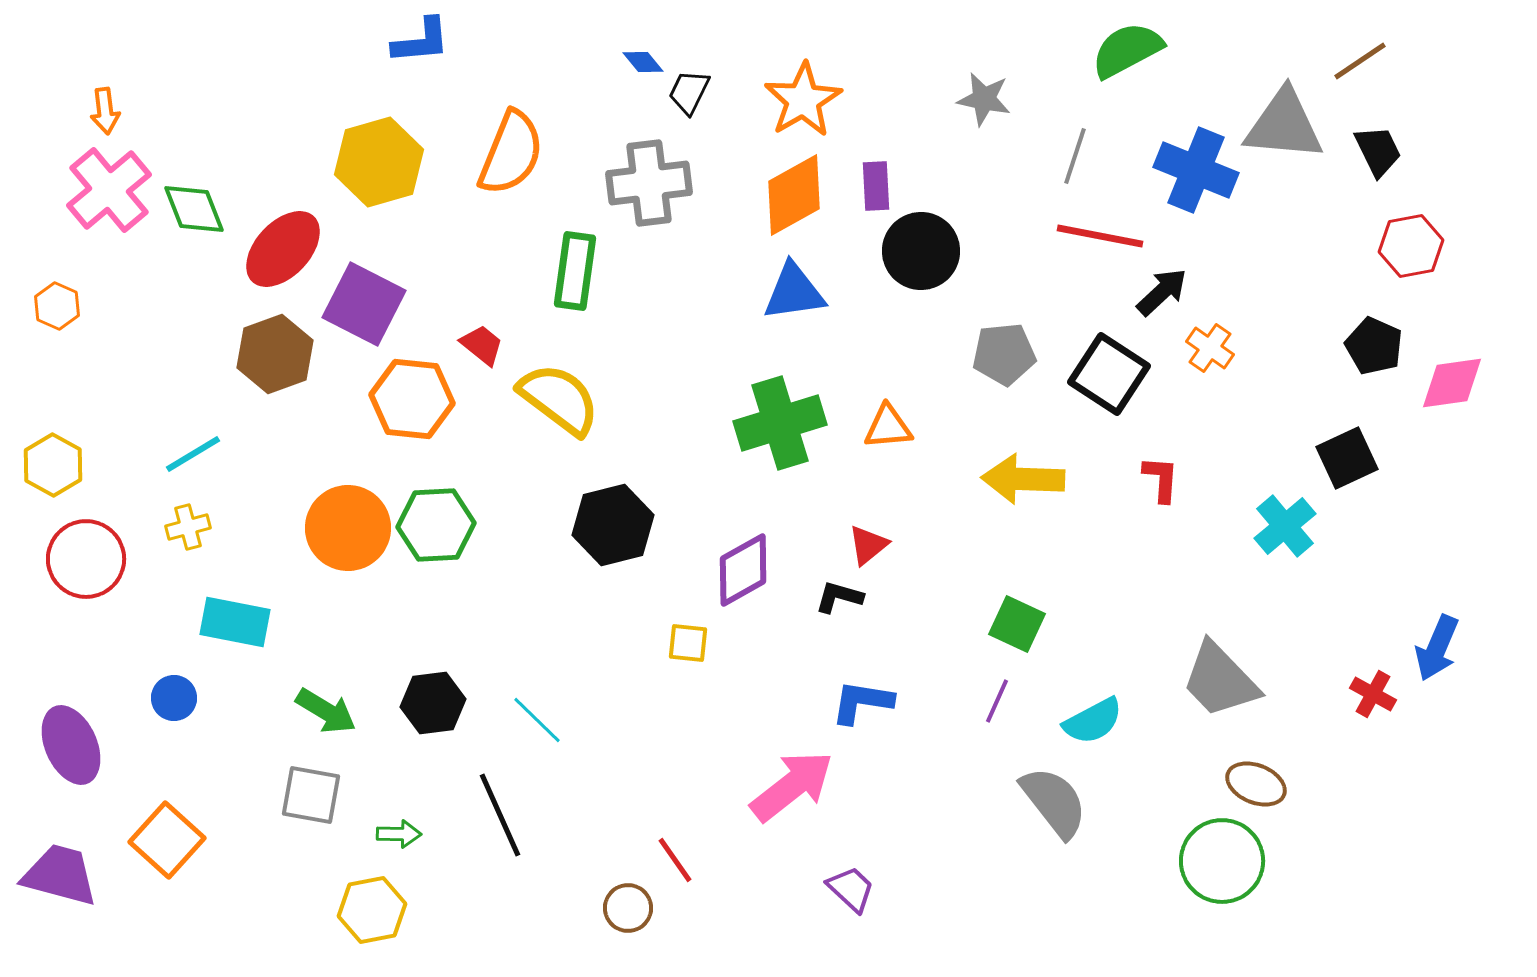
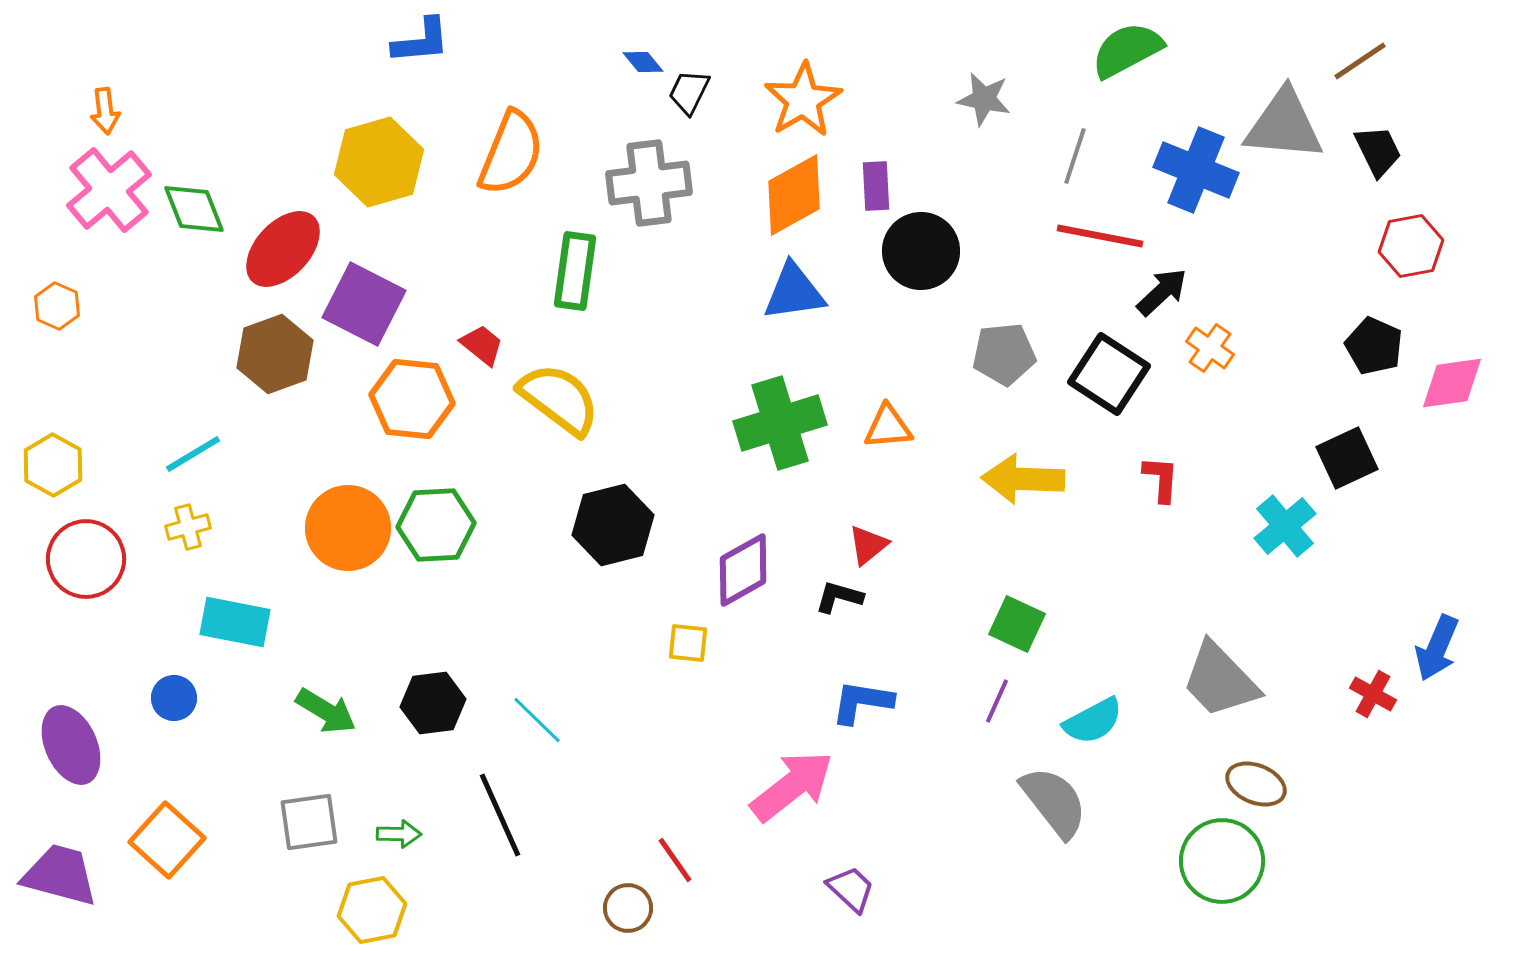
gray square at (311, 795): moved 2 px left, 27 px down; rotated 18 degrees counterclockwise
